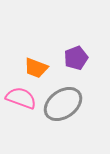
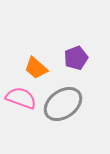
orange trapezoid: rotated 20 degrees clockwise
